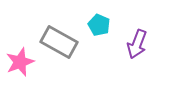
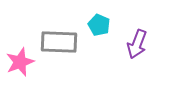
gray rectangle: rotated 27 degrees counterclockwise
